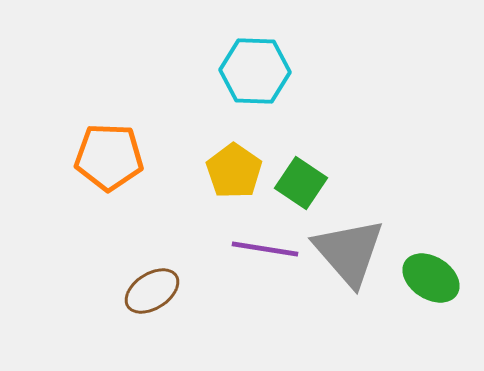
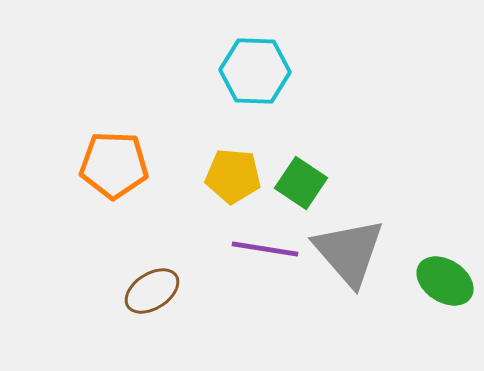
orange pentagon: moved 5 px right, 8 px down
yellow pentagon: moved 1 px left, 5 px down; rotated 30 degrees counterclockwise
green ellipse: moved 14 px right, 3 px down
